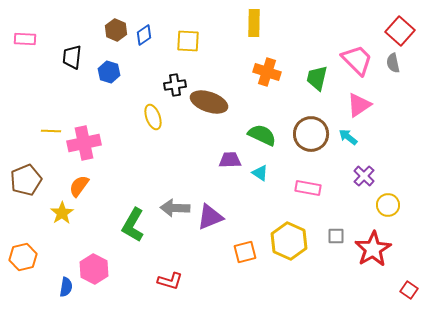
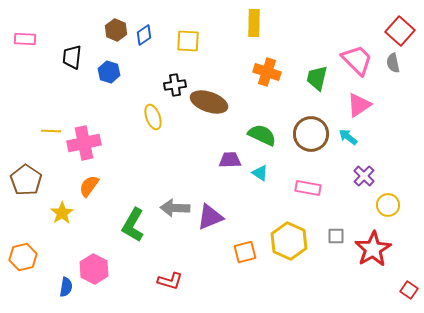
brown pentagon at (26, 180): rotated 16 degrees counterclockwise
orange semicircle at (79, 186): moved 10 px right
